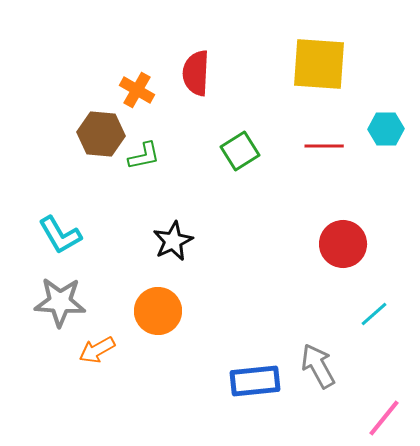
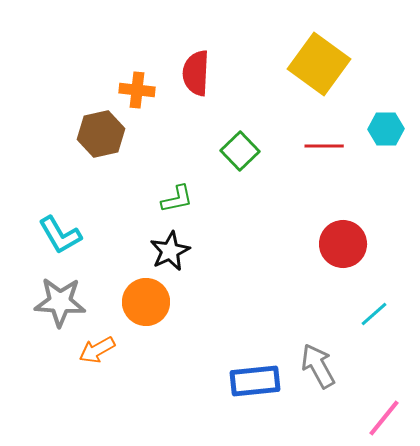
yellow square: rotated 32 degrees clockwise
orange cross: rotated 24 degrees counterclockwise
brown hexagon: rotated 18 degrees counterclockwise
green square: rotated 12 degrees counterclockwise
green L-shape: moved 33 px right, 43 px down
black star: moved 3 px left, 10 px down
orange circle: moved 12 px left, 9 px up
